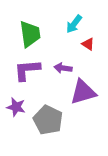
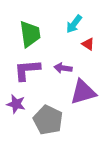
purple star: moved 3 px up
